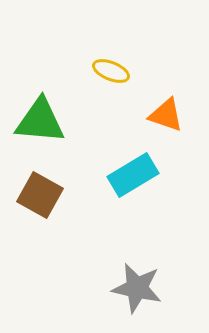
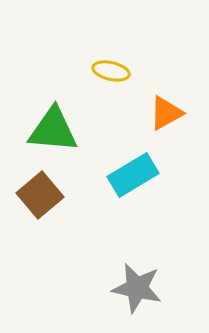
yellow ellipse: rotated 9 degrees counterclockwise
orange triangle: moved 2 px up; rotated 48 degrees counterclockwise
green triangle: moved 13 px right, 9 px down
brown square: rotated 21 degrees clockwise
